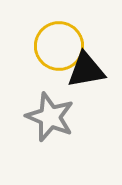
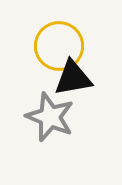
black triangle: moved 13 px left, 8 px down
